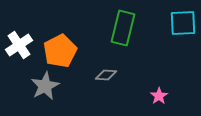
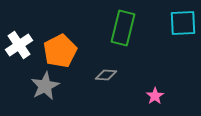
pink star: moved 4 px left
